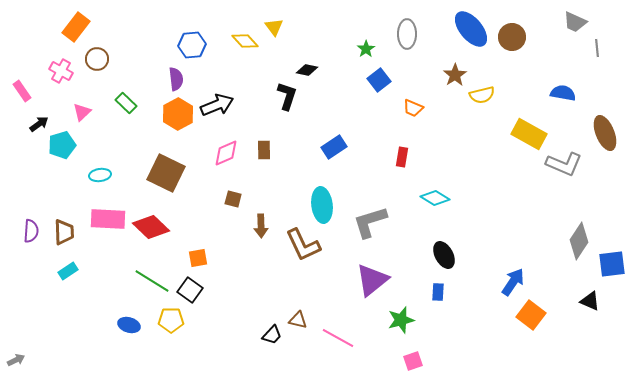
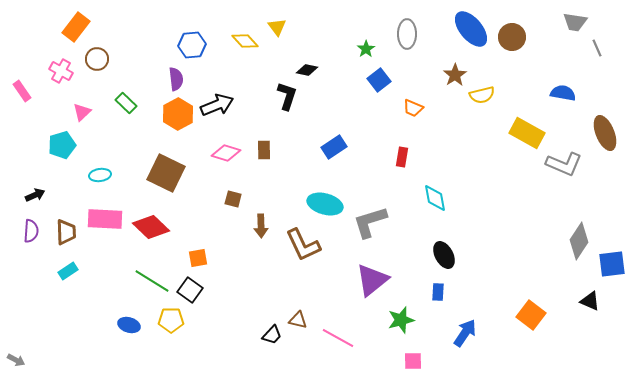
gray trapezoid at (575, 22): rotated 15 degrees counterclockwise
yellow triangle at (274, 27): moved 3 px right
gray line at (597, 48): rotated 18 degrees counterclockwise
black arrow at (39, 124): moved 4 px left, 71 px down; rotated 12 degrees clockwise
yellow rectangle at (529, 134): moved 2 px left, 1 px up
pink diamond at (226, 153): rotated 40 degrees clockwise
cyan diamond at (435, 198): rotated 48 degrees clockwise
cyan ellipse at (322, 205): moved 3 px right, 1 px up; rotated 68 degrees counterclockwise
pink rectangle at (108, 219): moved 3 px left
brown trapezoid at (64, 232): moved 2 px right
blue arrow at (513, 282): moved 48 px left, 51 px down
gray arrow at (16, 360): rotated 54 degrees clockwise
pink square at (413, 361): rotated 18 degrees clockwise
